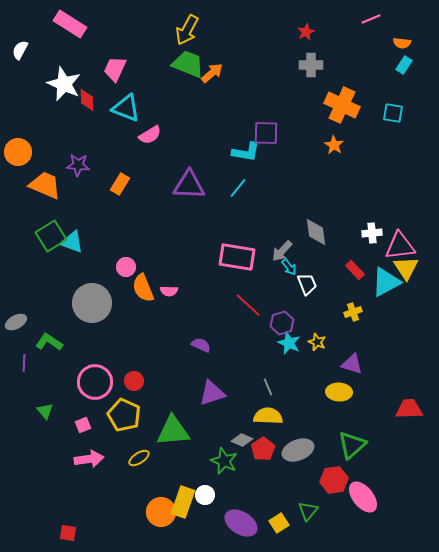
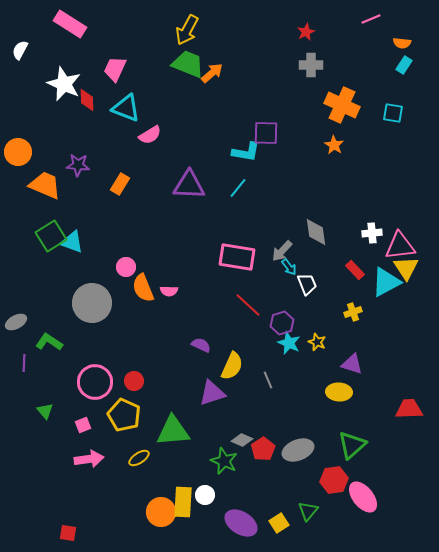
gray line at (268, 387): moved 7 px up
yellow semicircle at (268, 416): moved 36 px left, 50 px up; rotated 112 degrees clockwise
yellow rectangle at (183, 502): rotated 16 degrees counterclockwise
